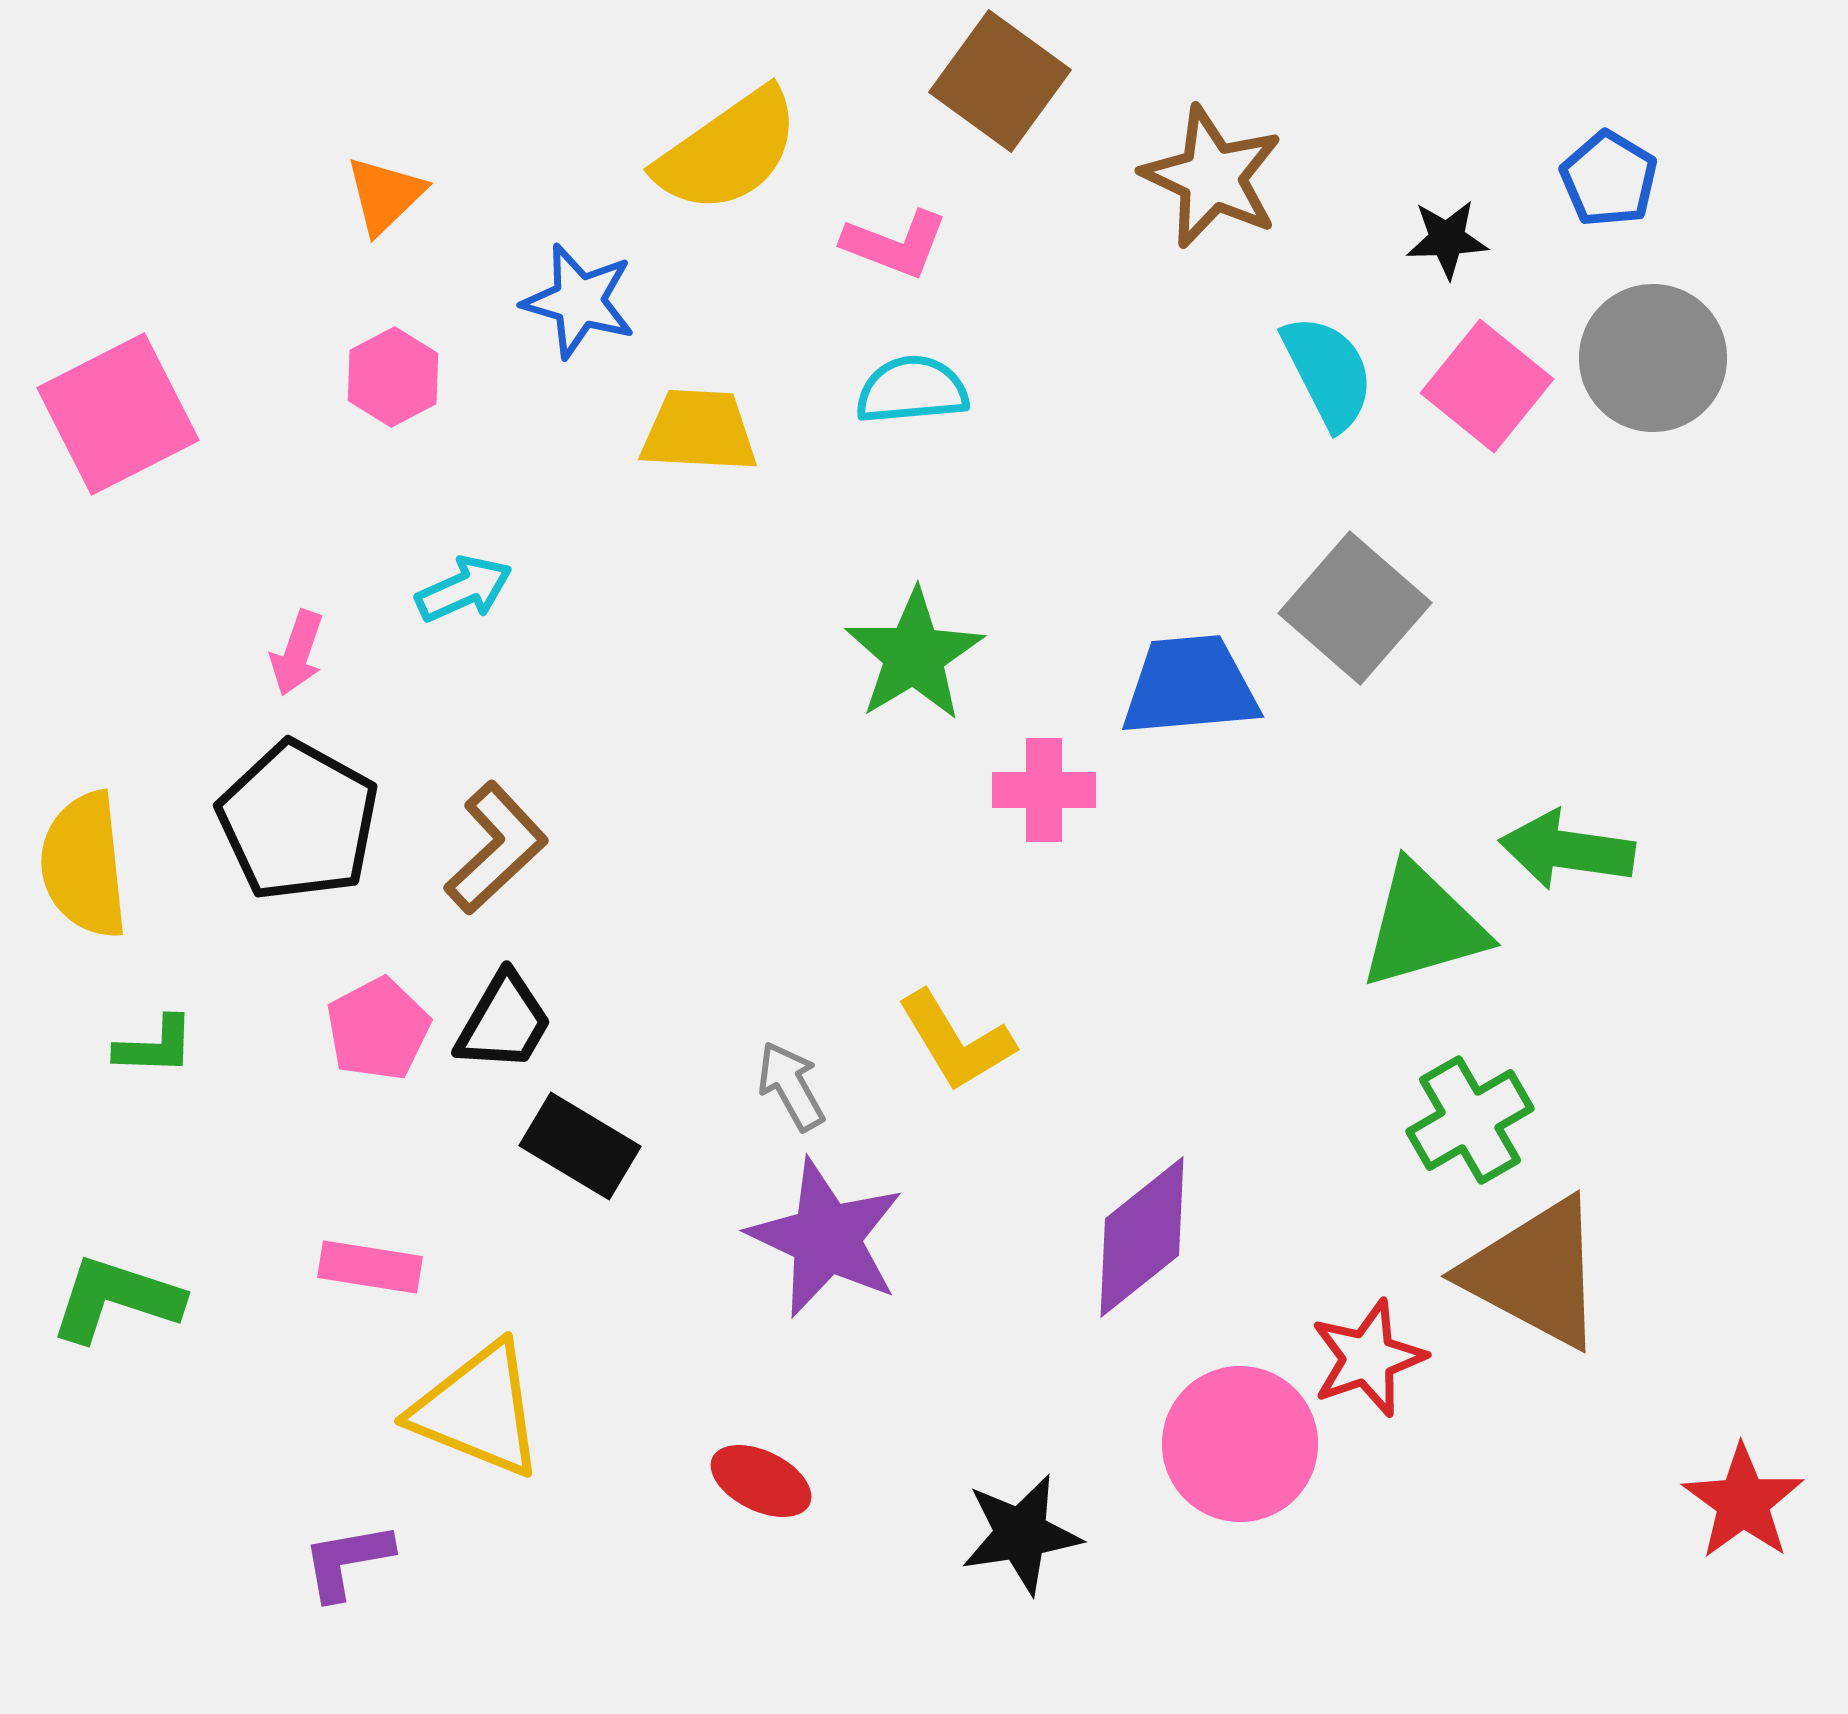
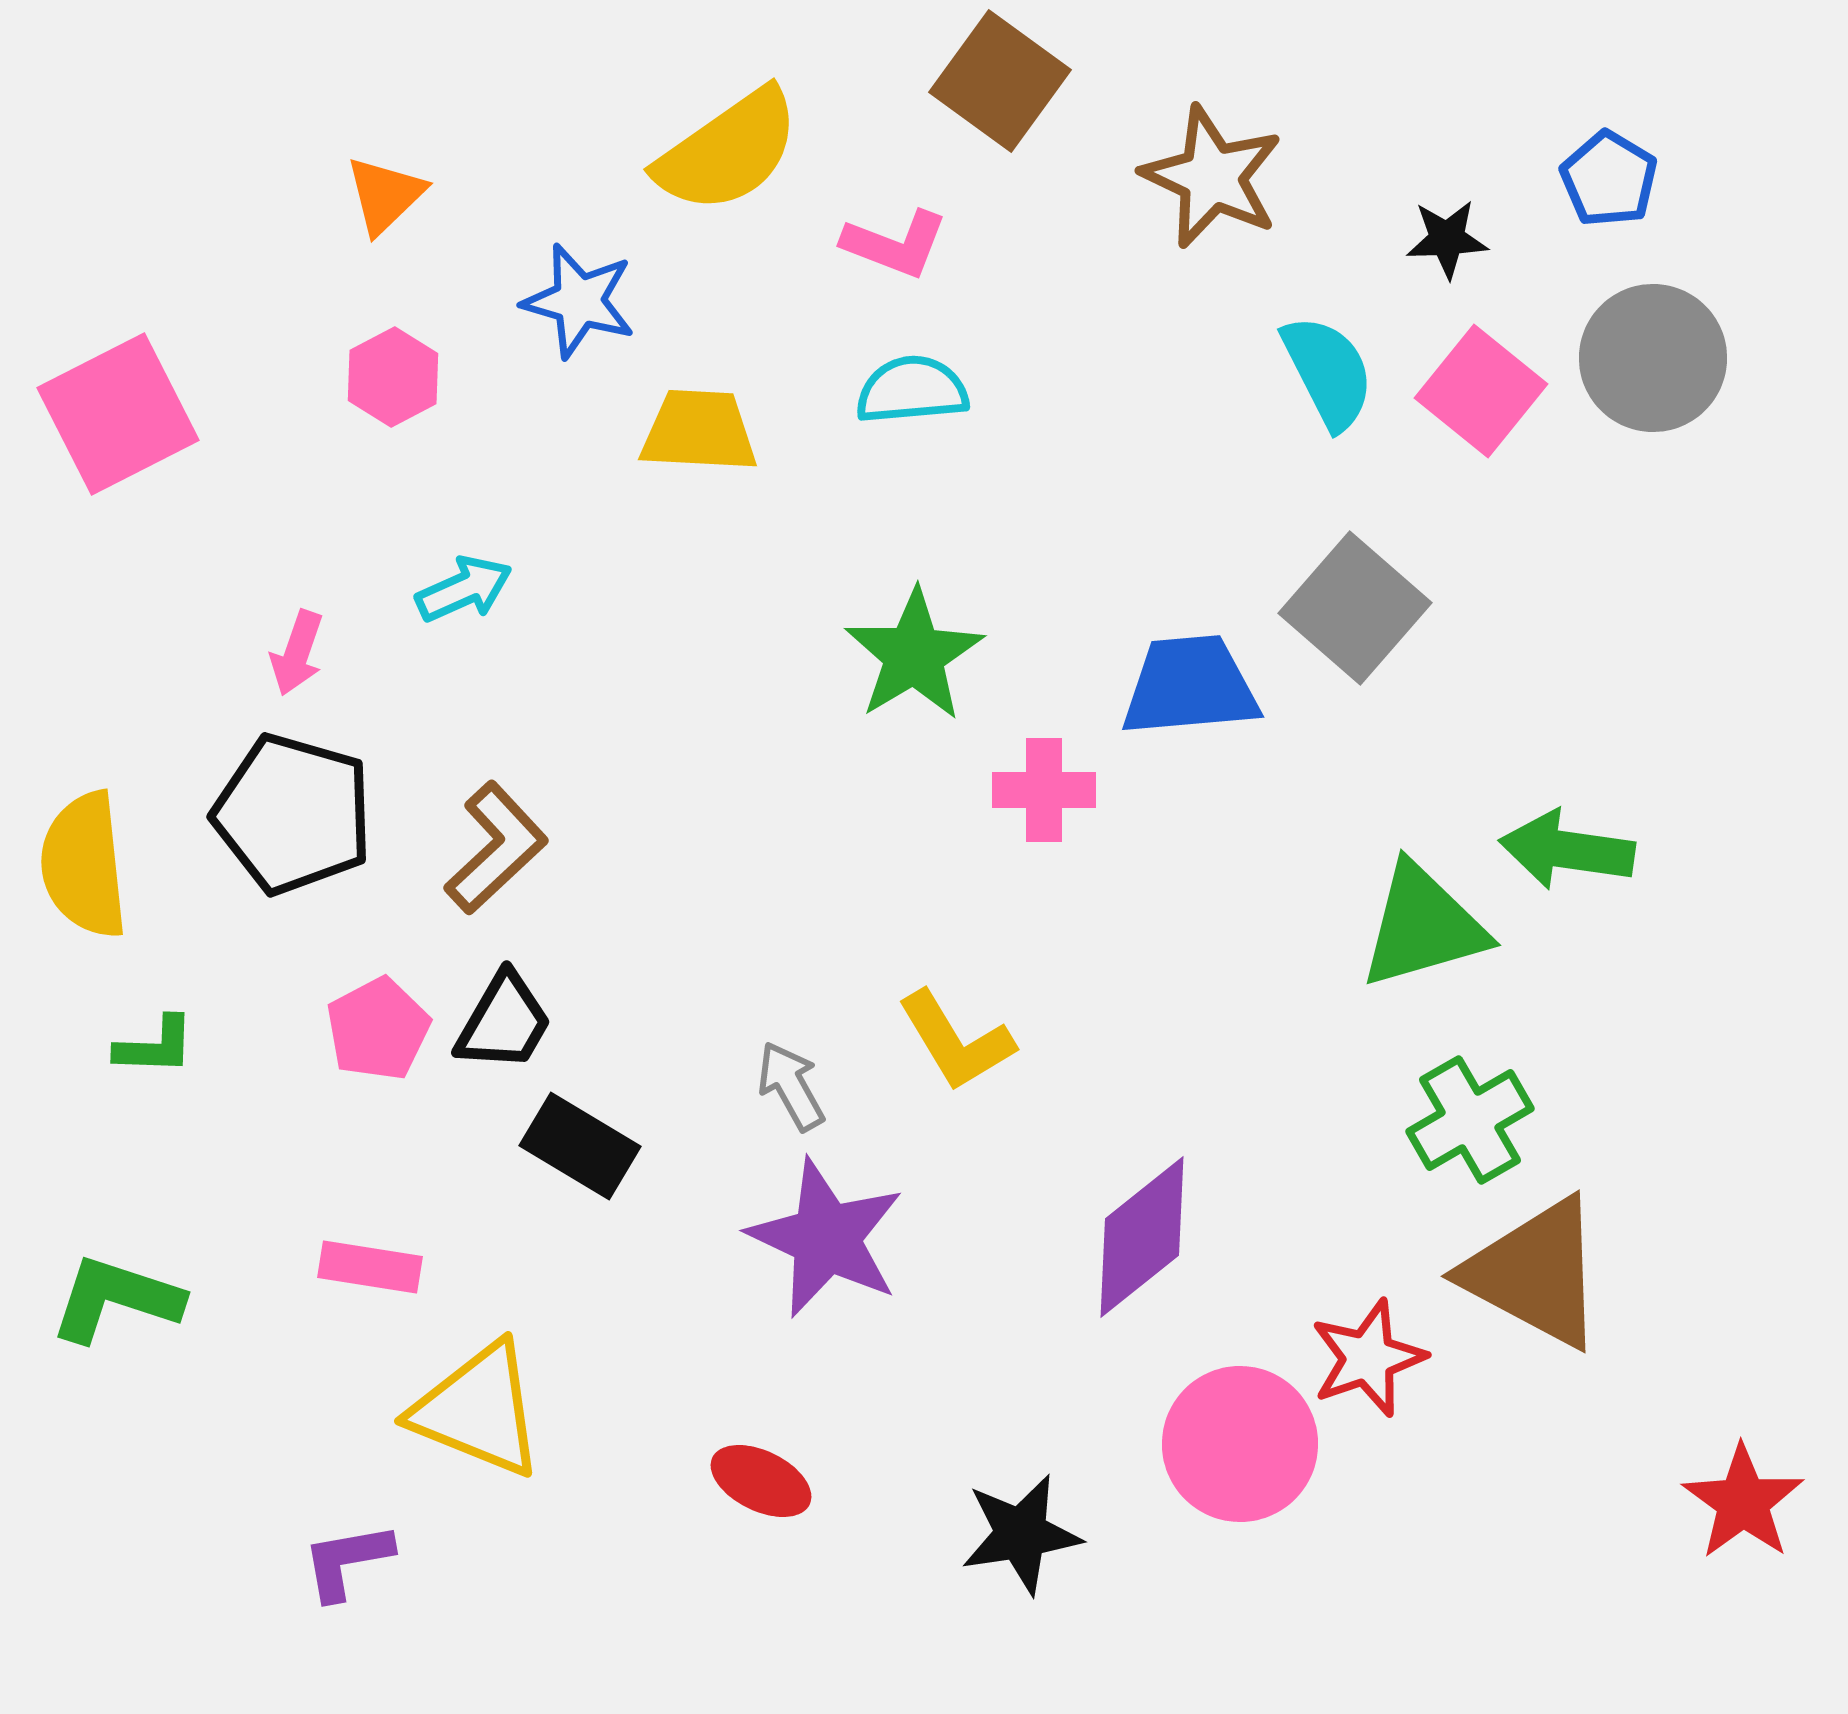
pink square at (1487, 386): moved 6 px left, 5 px down
black pentagon at (298, 821): moved 5 px left, 7 px up; rotated 13 degrees counterclockwise
